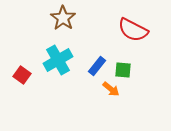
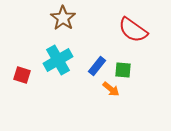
red semicircle: rotated 8 degrees clockwise
red square: rotated 18 degrees counterclockwise
